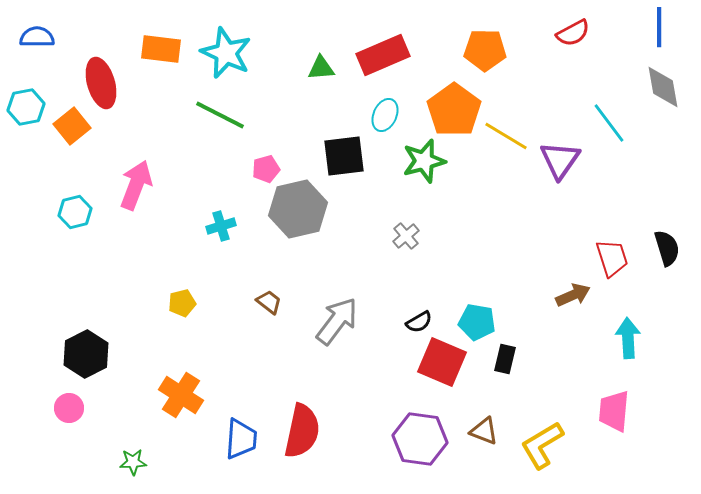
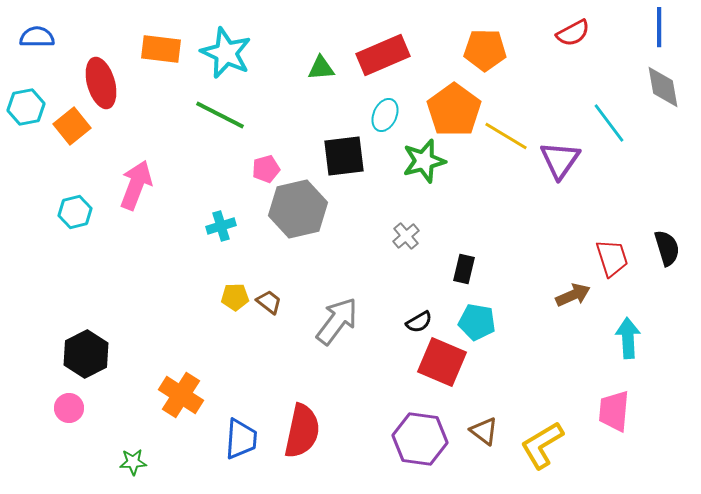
yellow pentagon at (182, 303): moved 53 px right, 6 px up; rotated 12 degrees clockwise
black rectangle at (505, 359): moved 41 px left, 90 px up
brown triangle at (484, 431): rotated 16 degrees clockwise
